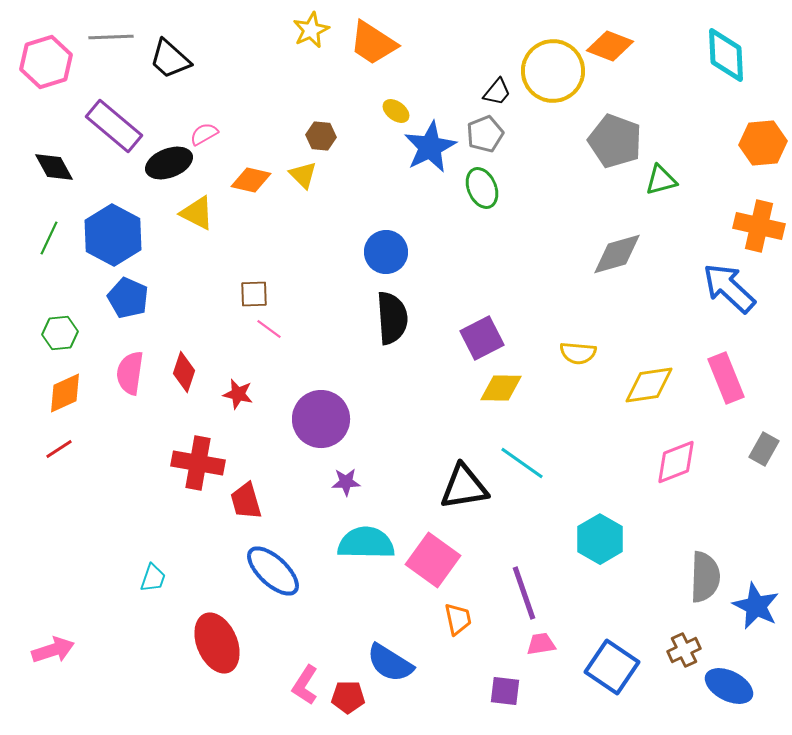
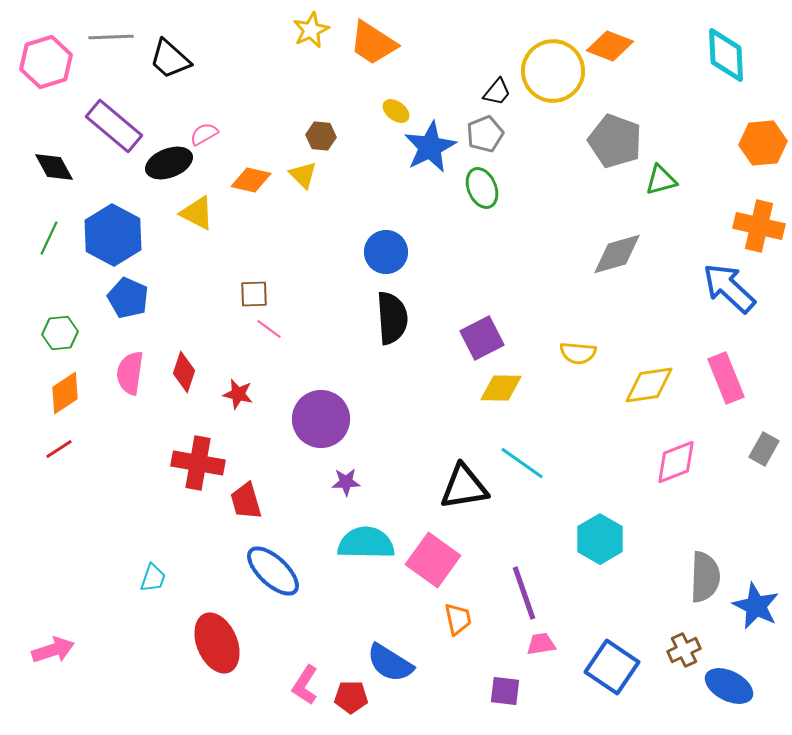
orange diamond at (65, 393): rotated 9 degrees counterclockwise
red pentagon at (348, 697): moved 3 px right
